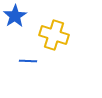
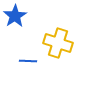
yellow cross: moved 4 px right, 8 px down
